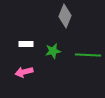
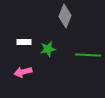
white rectangle: moved 2 px left, 2 px up
green star: moved 5 px left, 2 px up
pink arrow: moved 1 px left
